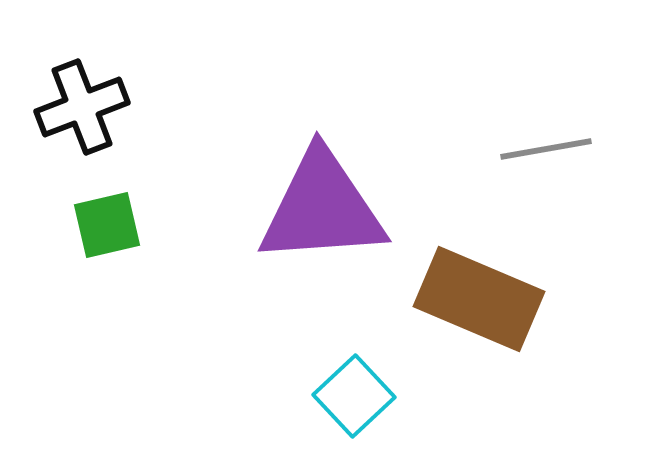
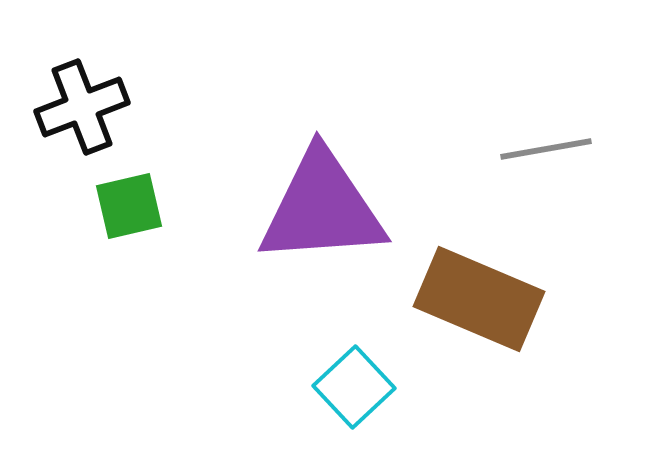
green square: moved 22 px right, 19 px up
cyan square: moved 9 px up
